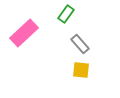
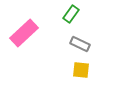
green rectangle: moved 5 px right
gray rectangle: rotated 24 degrees counterclockwise
